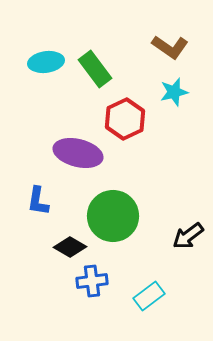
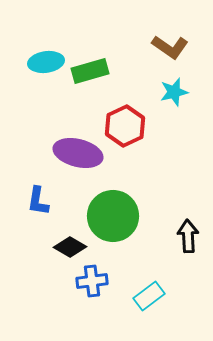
green rectangle: moved 5 px left, 2 px down; rotated 69 degrees counterclockwise
red hexagon: moved 7 px down
black arrow: rotated 124 degrees clockwise
